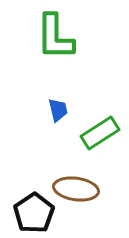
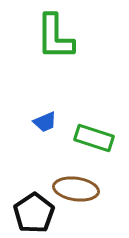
blue trapezoid: moved 13 px left, 12 px down; rotated 80 degrees clockwise
green rectangle: moved 6 px left, 5 px down; rotated 51 degrees clockwise
